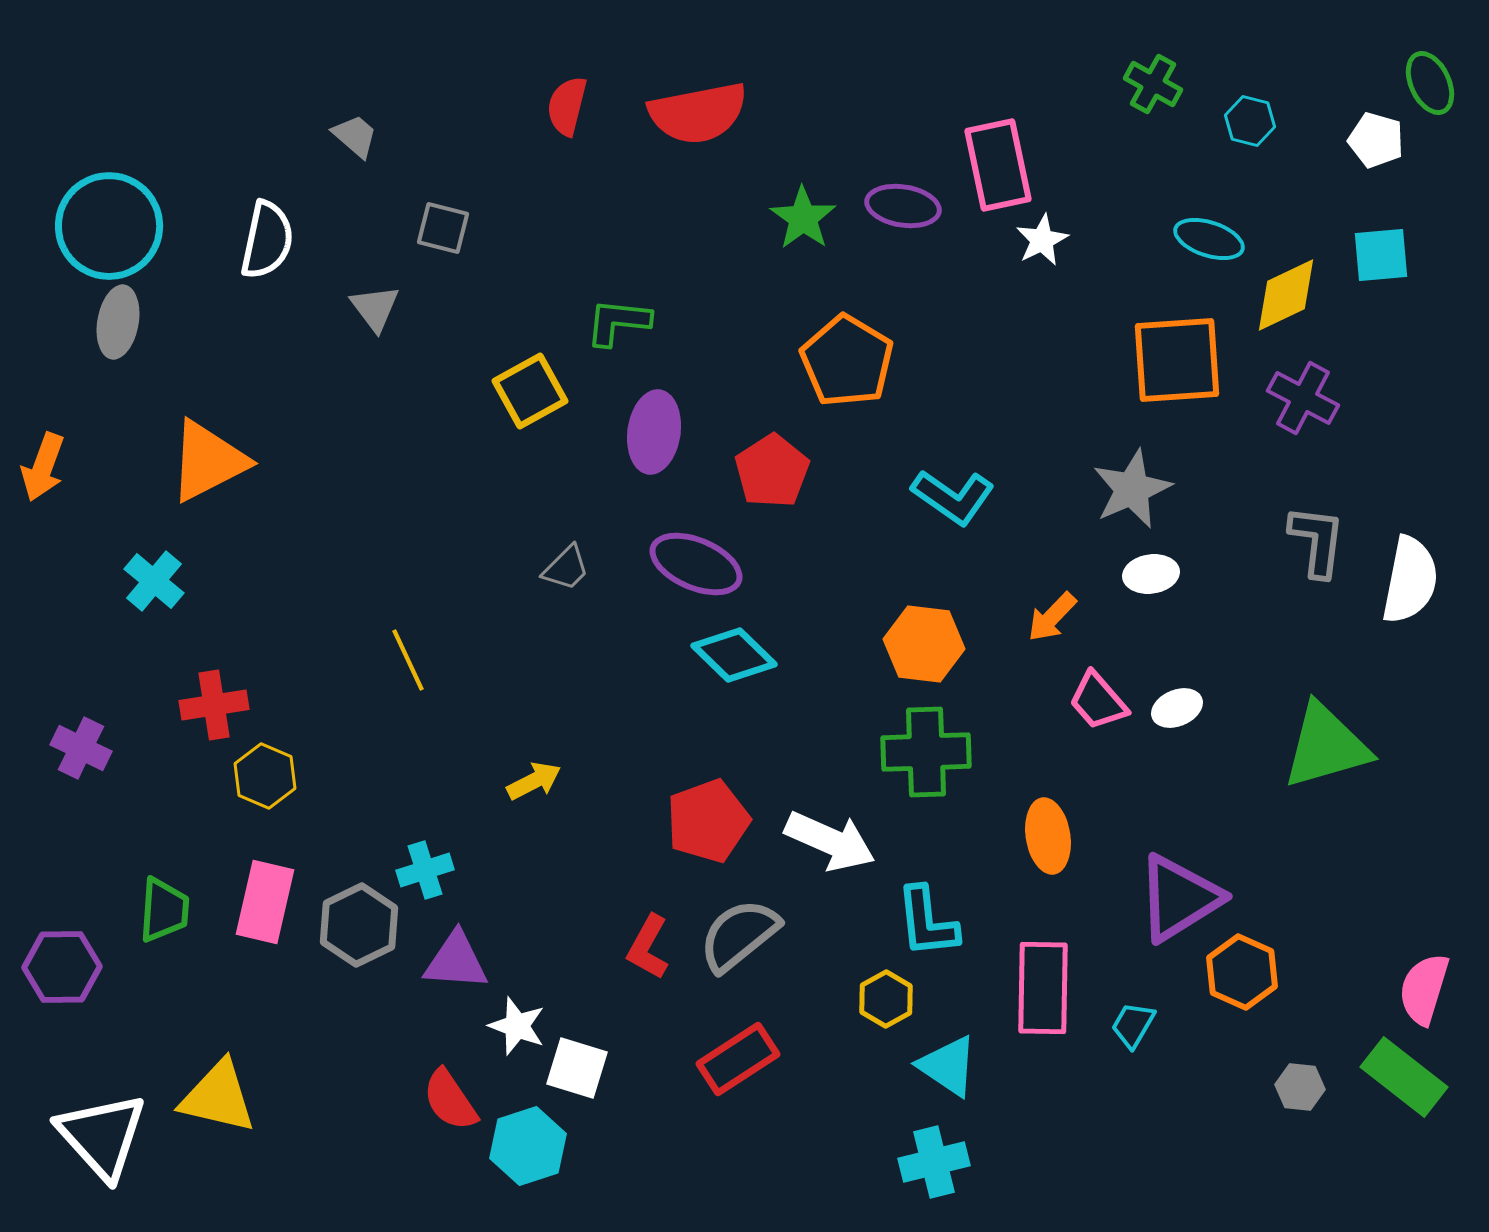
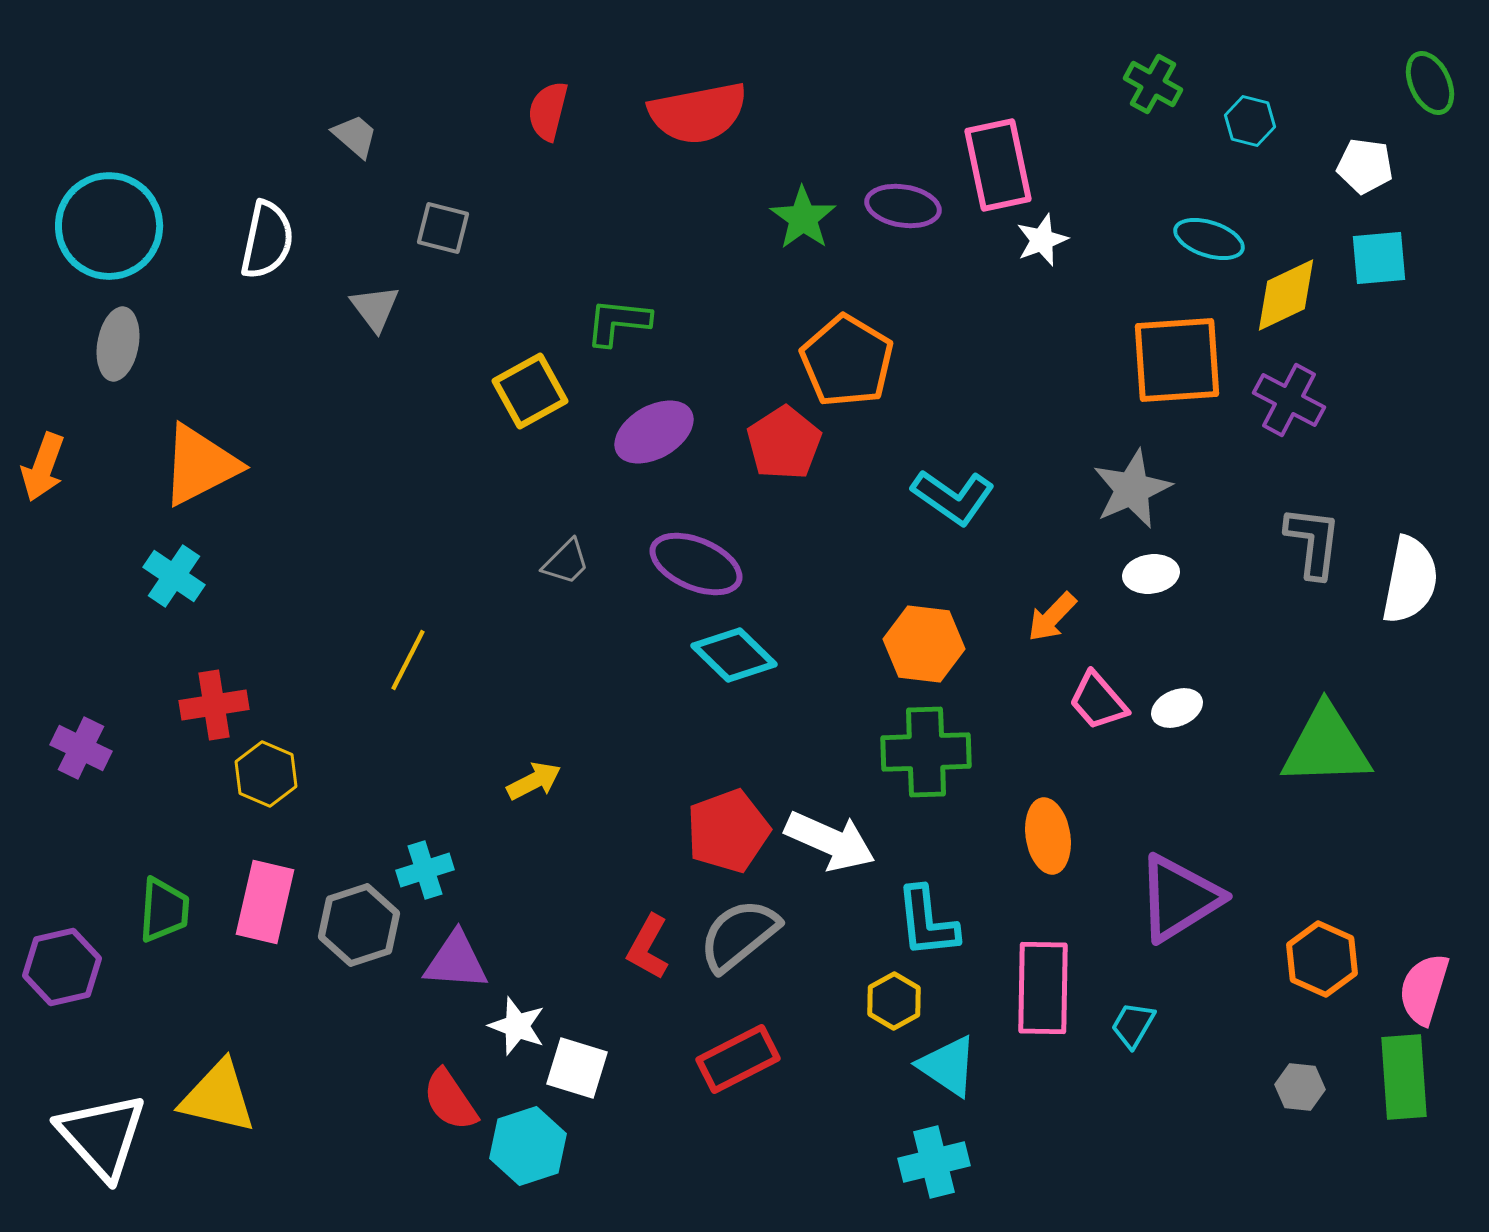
red semicircle at (567, 106): moved 19 px left, 5 px down
white pentagon at (1376, 140): moved 11 px left, 26 px down; rotated 8 degrees counterclockwise
white star at (1042, 240): rotated 6 degrees clockwise
cyan square at (1381, 255): moved 2 px left, 3 px down
gray ellipse at (118, 322): moved 22 px down
purple cross at (1303, 398): moved 14 px left, 2 px down
purple ellipse at (654, 432): rotated 52 degrees clockwise
orange triangle at (208, 461): moved 8 px left, 4 px down
red pentagon at (772, 471): moved 12 px right, 28 px up
gray L-shape at (1317, 541): moved 4 px left, 1 px down
gray trapezoid at (566, 568): moved 6 px up
cyan cross at (154, 581): moved 20 px right, 5 px up; rotated 6 degrees counterclockwise
yellow line at (408, 660): rotated 52 degrees clockwise
green triangle at (1326, 746): rotated 14 degrees clockwise
yellow hexagon at (265, 776): moved 1 px right, 2 px up
red pentagon at (708, 821): moved 20 px right, 10 px down
gray hexagon at (359, 925): rotated 8 degrees clockwise
purple hexagon at (62, 967): rotated 12 degrees counterclockwise
orange hexagon at (1242, 972): moved 80 px right, 13 px up
yellow hexagon at (886, 999): moved 8 px right, 2 px down
red rectangle at (738, 1059): rotated 6 degrees clockwise
green rectangle at (1404, 1077): rotated 48 degrees clockwise
